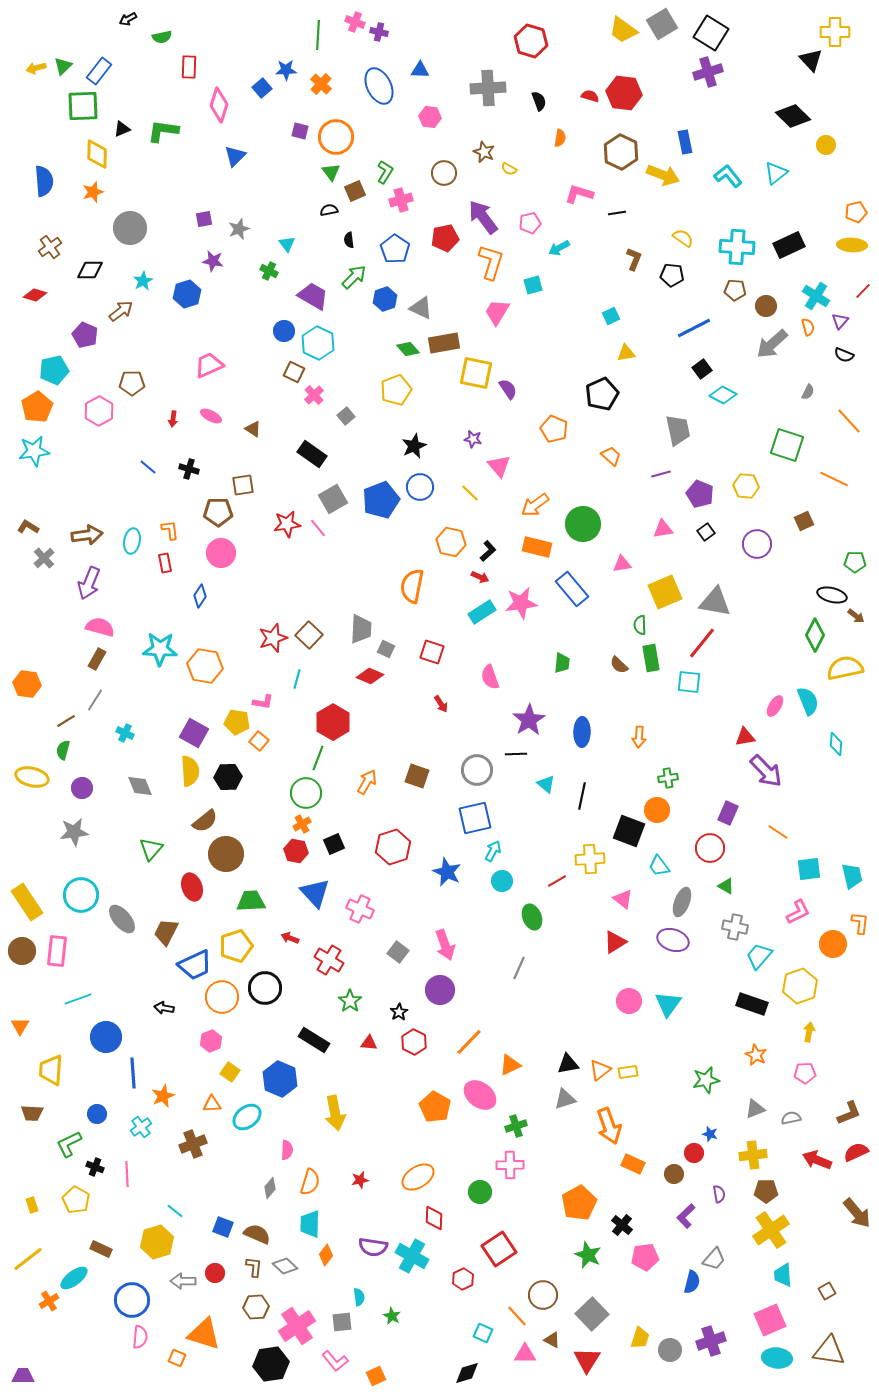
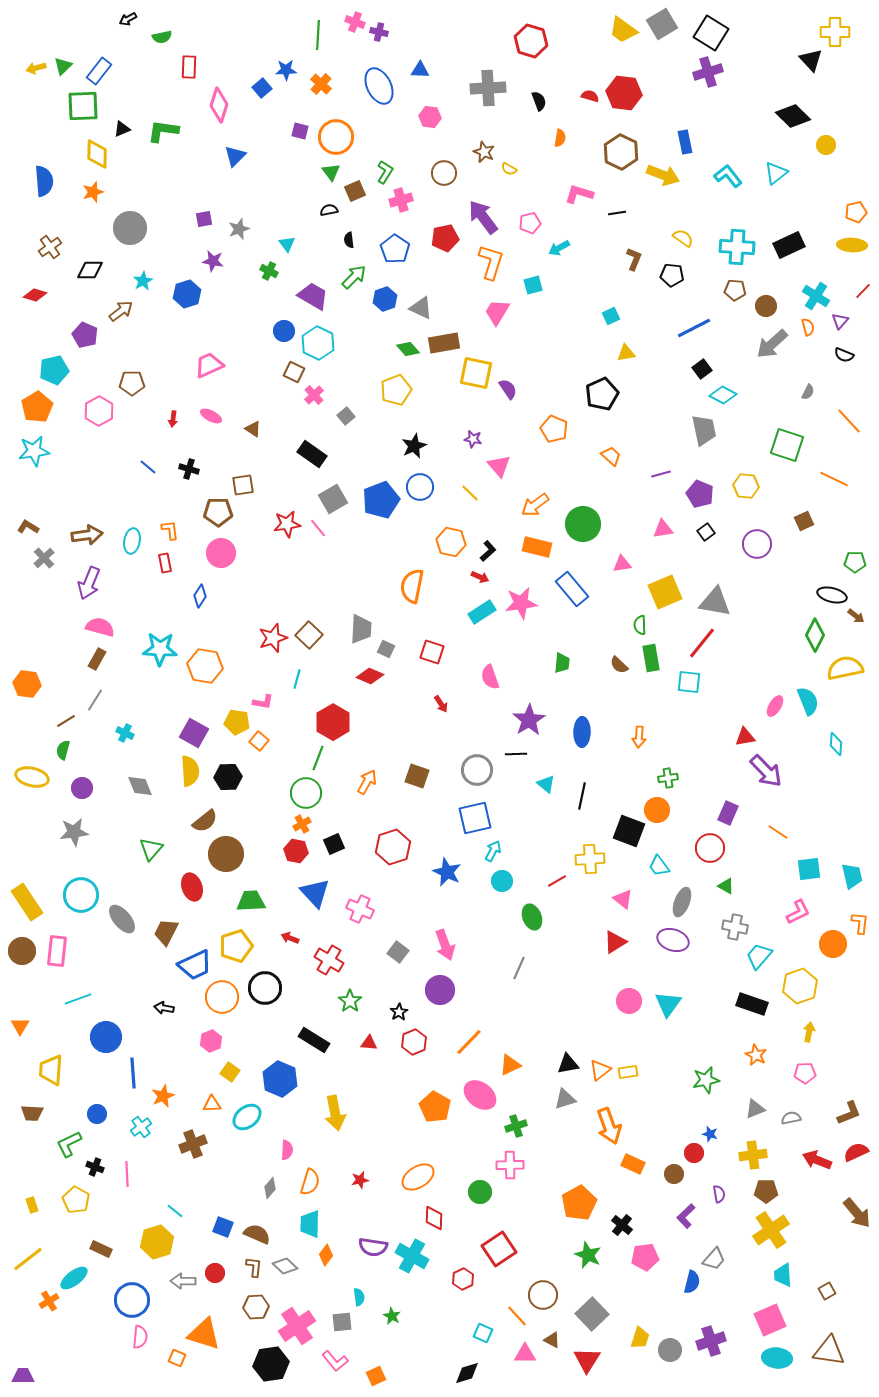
gray trapezoid at (678, 430): moved 26 px right
red hexagon at (414, 1042): rotated 10 degrees clockwise
